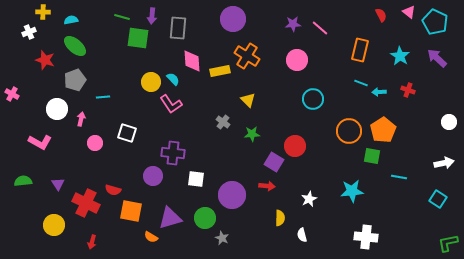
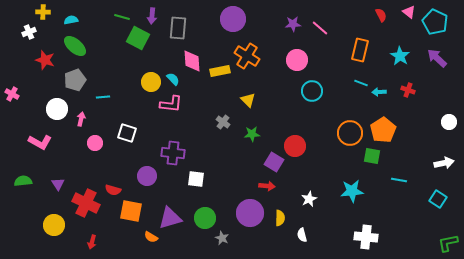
green square at (138, 38): rotated 20 degrees clockwise
cyan circle at (313, 99): moved 1 px left, 8 px up
pink L-shape at (171, 104): rotated 50 degrees counterclockwise
orange circle at (349, 131): moved 1 px right, 2 px down
purple circle at (153, 176): moved 6 px left
cyan line at (399, 177): moved 3 px down
purple circle at (232, 195): moved 18 px right, 18 px down
